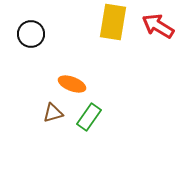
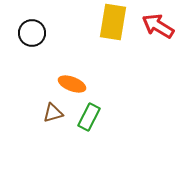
black circle: moved 1 px right, 1 px up
green rectangle: rotated 8 degrees counterclockwise
